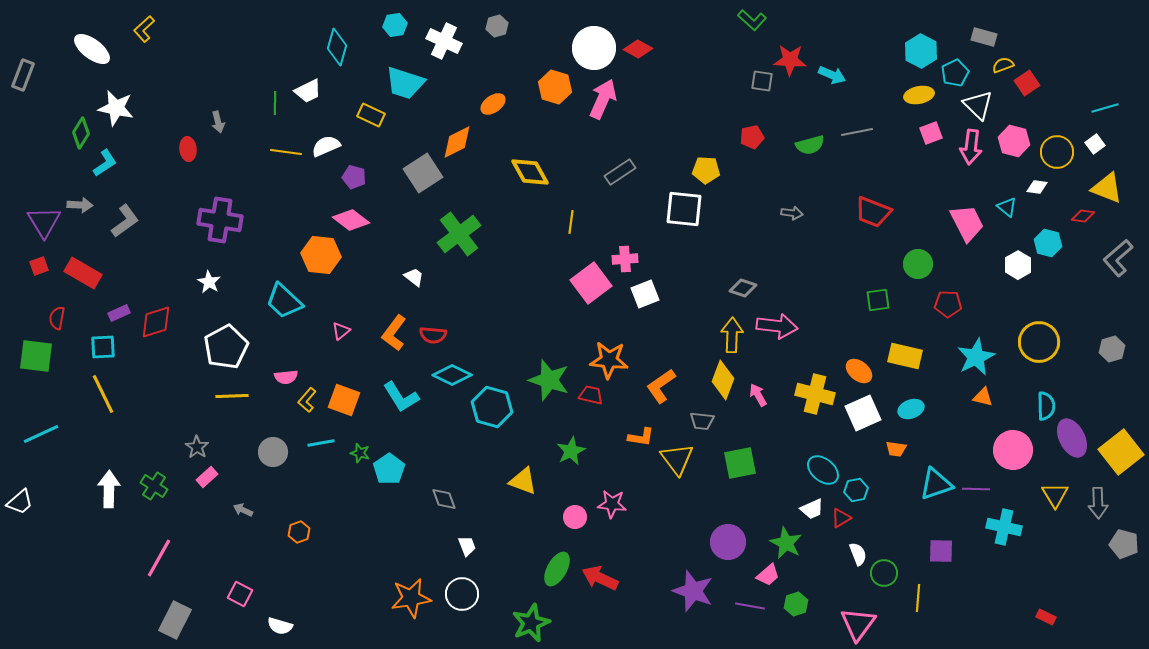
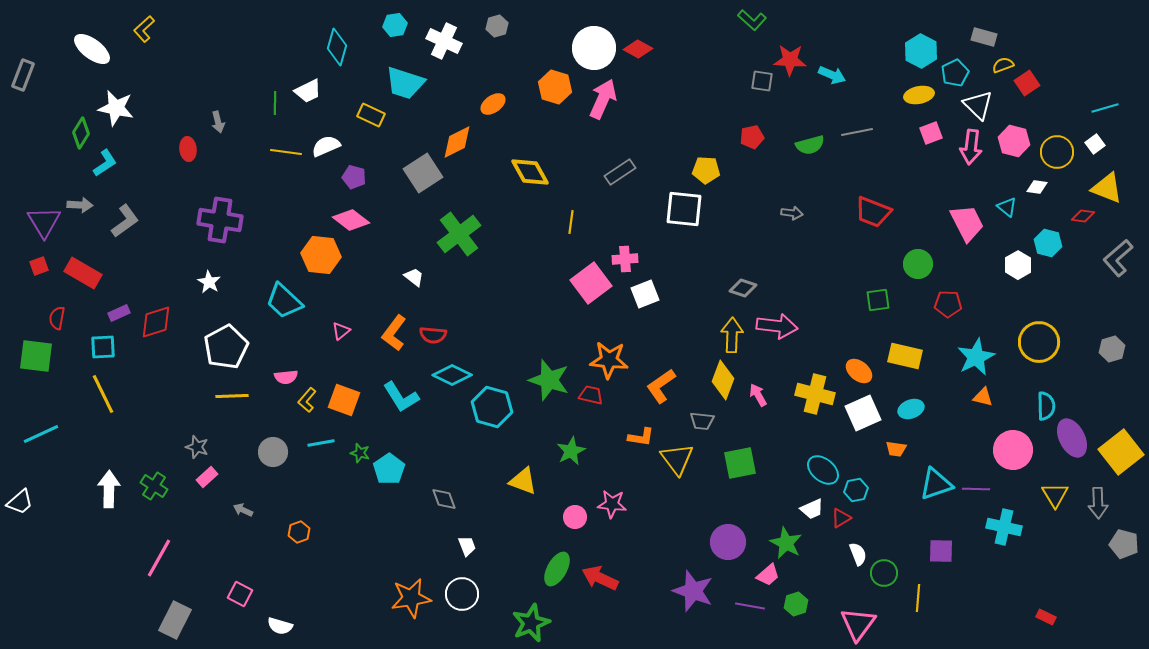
gray star at (197, 447): rotated 15 degrees counterclockwise
